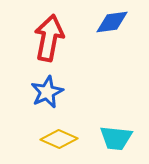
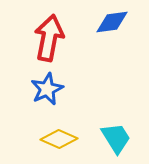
blue star: moved 3 px up
cyan trapezoid: rotated 128 degrees counterclockwise
